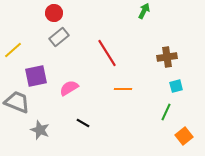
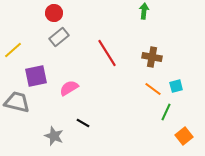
green arrow: rotated 21 degrees counterclockwise
brown cross: moved 15 px left; rotated 18 degrees clockwise
orange line: moved 30 px right; rotated 36 degrees clockwise
gray trapezoid: rotated 8 degrees counterclockwise
gray star: moved 14 px right, 6 px down
